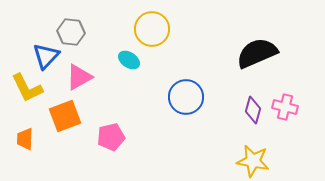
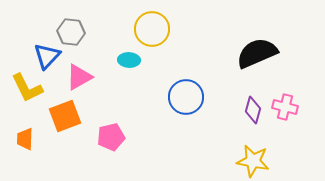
blue triangle: moved 1 px right
cyan ellipse: rotated 30 degrees counterclockwise
